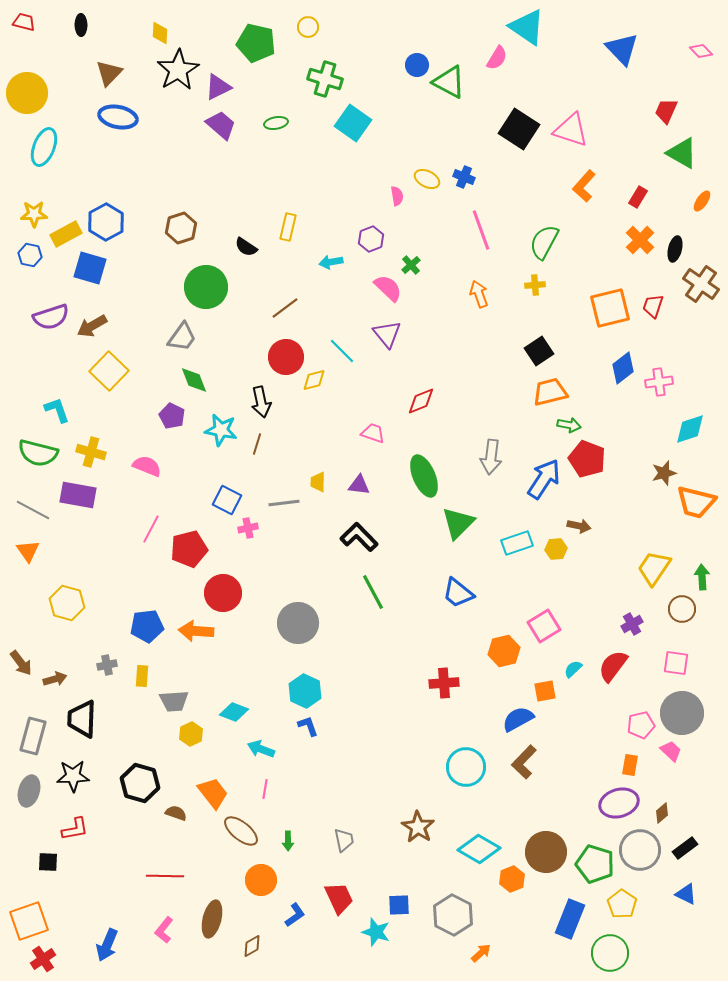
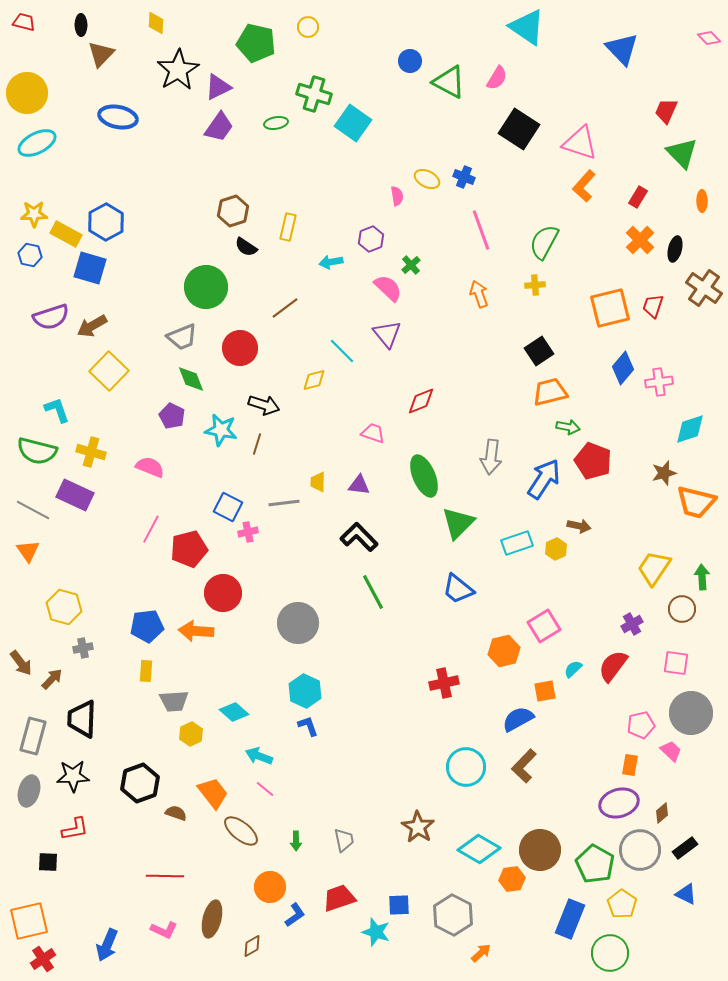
yellow diamond at (160, 33): moved 4 px left, 10 px up
pink diamond at (701, 51): moved 8 px right, 13 px up
pink semicircle at (497, 58): moved 20 px down
blue circle at (417, 65): moved 7 px left, 4 px up
brown triangle at (109, 73): moved 8 px left, 19 px up
green cross at (325, 79): moved 11 px left, 15 px down
purple trapezoid at (221, 125): moved 2 px left, 2 px down; rotated 84 degrees clockwise
pink triangle at (571, 130): moved 9 px right, 13 px down
cyan ellipse at (44, 147): moved 7 px left, 4 px up; rotated 42 degrees clockwise
green triangle at (682, 153): rotated 16 degrees clockwise
orange ellipse at (702, 201): rotated 35 degrees counterclockwise
brown hexagon at (181, 228): moved 52 px right, 17 px up
yellow rectangle at (66, 234): rotated 56 degrees clockwise
brown cross at (701, 284): moved 3 px right, 4 px down
gray trapezoid at (182, 337): rotated 32 degrees clockwise
red circle at (286, 357): moved 46 px left, 9 px up
blue diamond at (623, 368): rotated 12 degrees counterclockwise
green diamond at (194, 380): moved 3 px left, 1 px up
black arrow at (261, 402): moved 3 px right, 3 px down; rotated 60 degrees counterclockwise
green arrow at (569, 425): moved 1 px left, 2 px down
green semicircle at (38, 453): moved 1 px left, 2 px up
red pentagon at (587, 459): moved 6 px right, 2 px down
pink semicircle at (147, 466): moved 3 px right, 1 px down
purple rectangle at (78, 495): moved 3 px left; rotated 15 degrees clockwise
blue square at (227, 500): moved 1 px right, 7 px down
pink cross at (248, 528): moved 4 px down
yellow hexagon at (556, 549): rotated 20 degrees counterclockwise
blue trapezoid at (458, 593): moved 4 px up
yellow hexagon at (67, 603): moved 3 px left, 4 px down
gray cross at (107, 665): moved 24 px left, 17 px up
yellow rectangle at (142, 676): moved 4 px right, 5 px up
brown arrow at (55, 679): moved 3 px left; rotated 30 degrees counterclockwise
red cross at (444, 683): rotated 8 degrees counterclockwise
cyan diamond at (234, 712): rotated 20 degrees clockwise
gray circle at (682, 713): moved 9 px right
cyan arrow at (261, 749): moved 2 px left, 7 px down
brown L-shape at (524, 762): moved 4 px down
black hexagon at (140, 783): rotated 24 degrees clockwise
pink line at (265, 789): rotated 60 degrees counterclockwise
green arrow at (288, 841): moved 8 px right
brown circle at (546, 852): moved 6 px left, 2 px up
green pentagon at (595, 864): rotated 12 degrees clockwise
orange hexagon at (512, 879): rotated 15 degrees clockwise
orange circle at (261, 880): moved 9 px right, 7 px down
red trapezoid at (339, 898): rotated 84 degrees counterclockwise
orange square at (29, 921): rotated 6 degrees clockwise
pink L-shape at (164, 930): rotated 104 degrees counterclockwise
